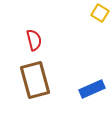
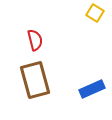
yellow square: moved 5 px left
red semicircle: moved 1 px right
